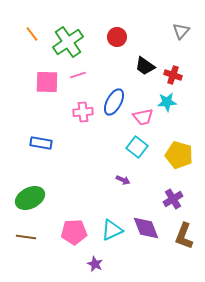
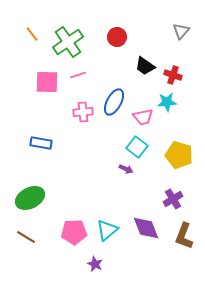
purple arrow: moved 3 px right, 11 px up
cyan triangle: moved 5 px left; rotated 15 degrees counterclockwise
brown line: rotated 24 degrees clockwise
